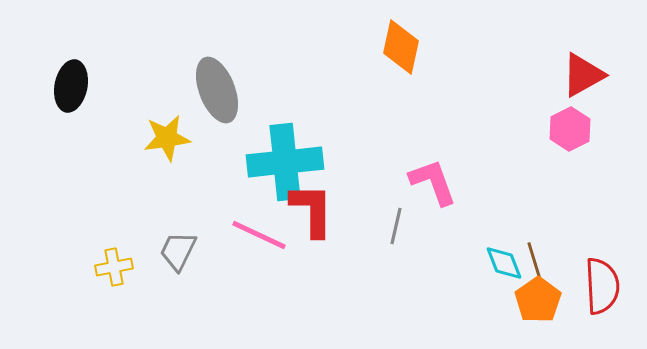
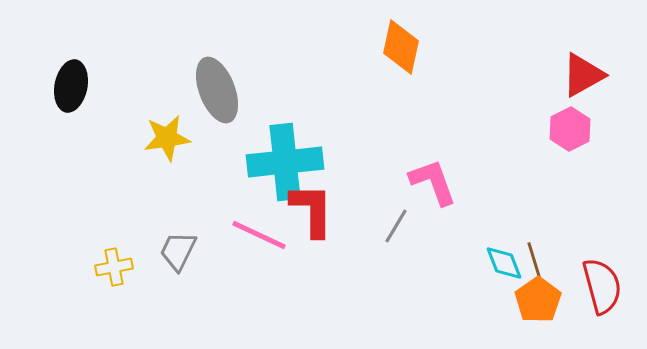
gray line: rotated 18 degrees clockwise
red semicircle: rotated 12 degrees counterclockwise
